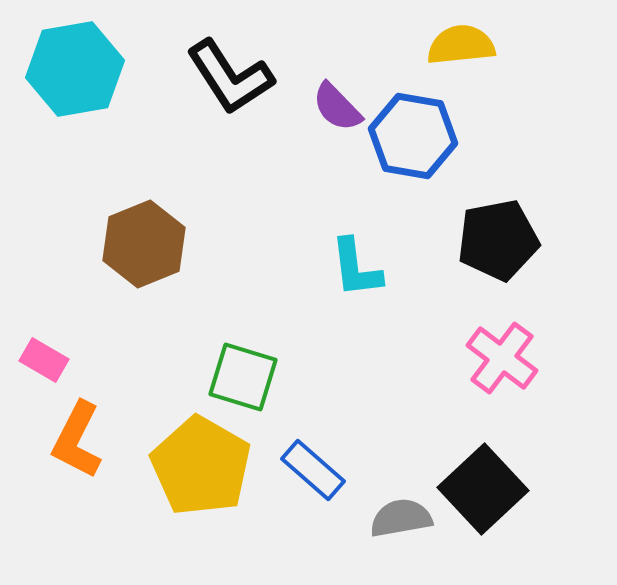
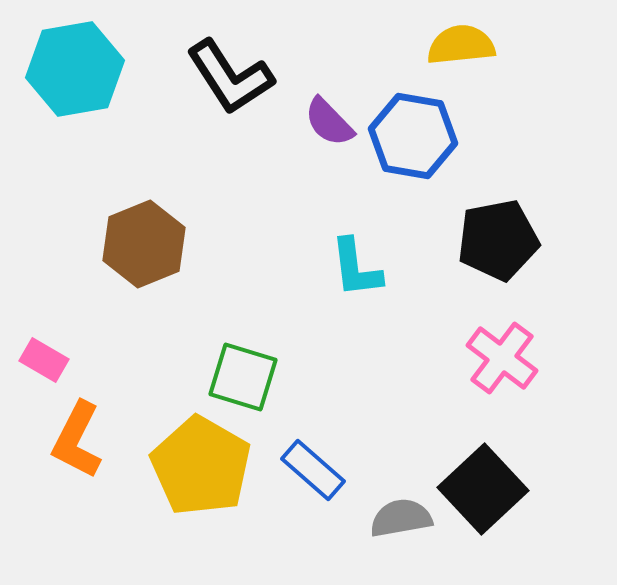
purple semicircle: moved 8 px left, 15 px down
